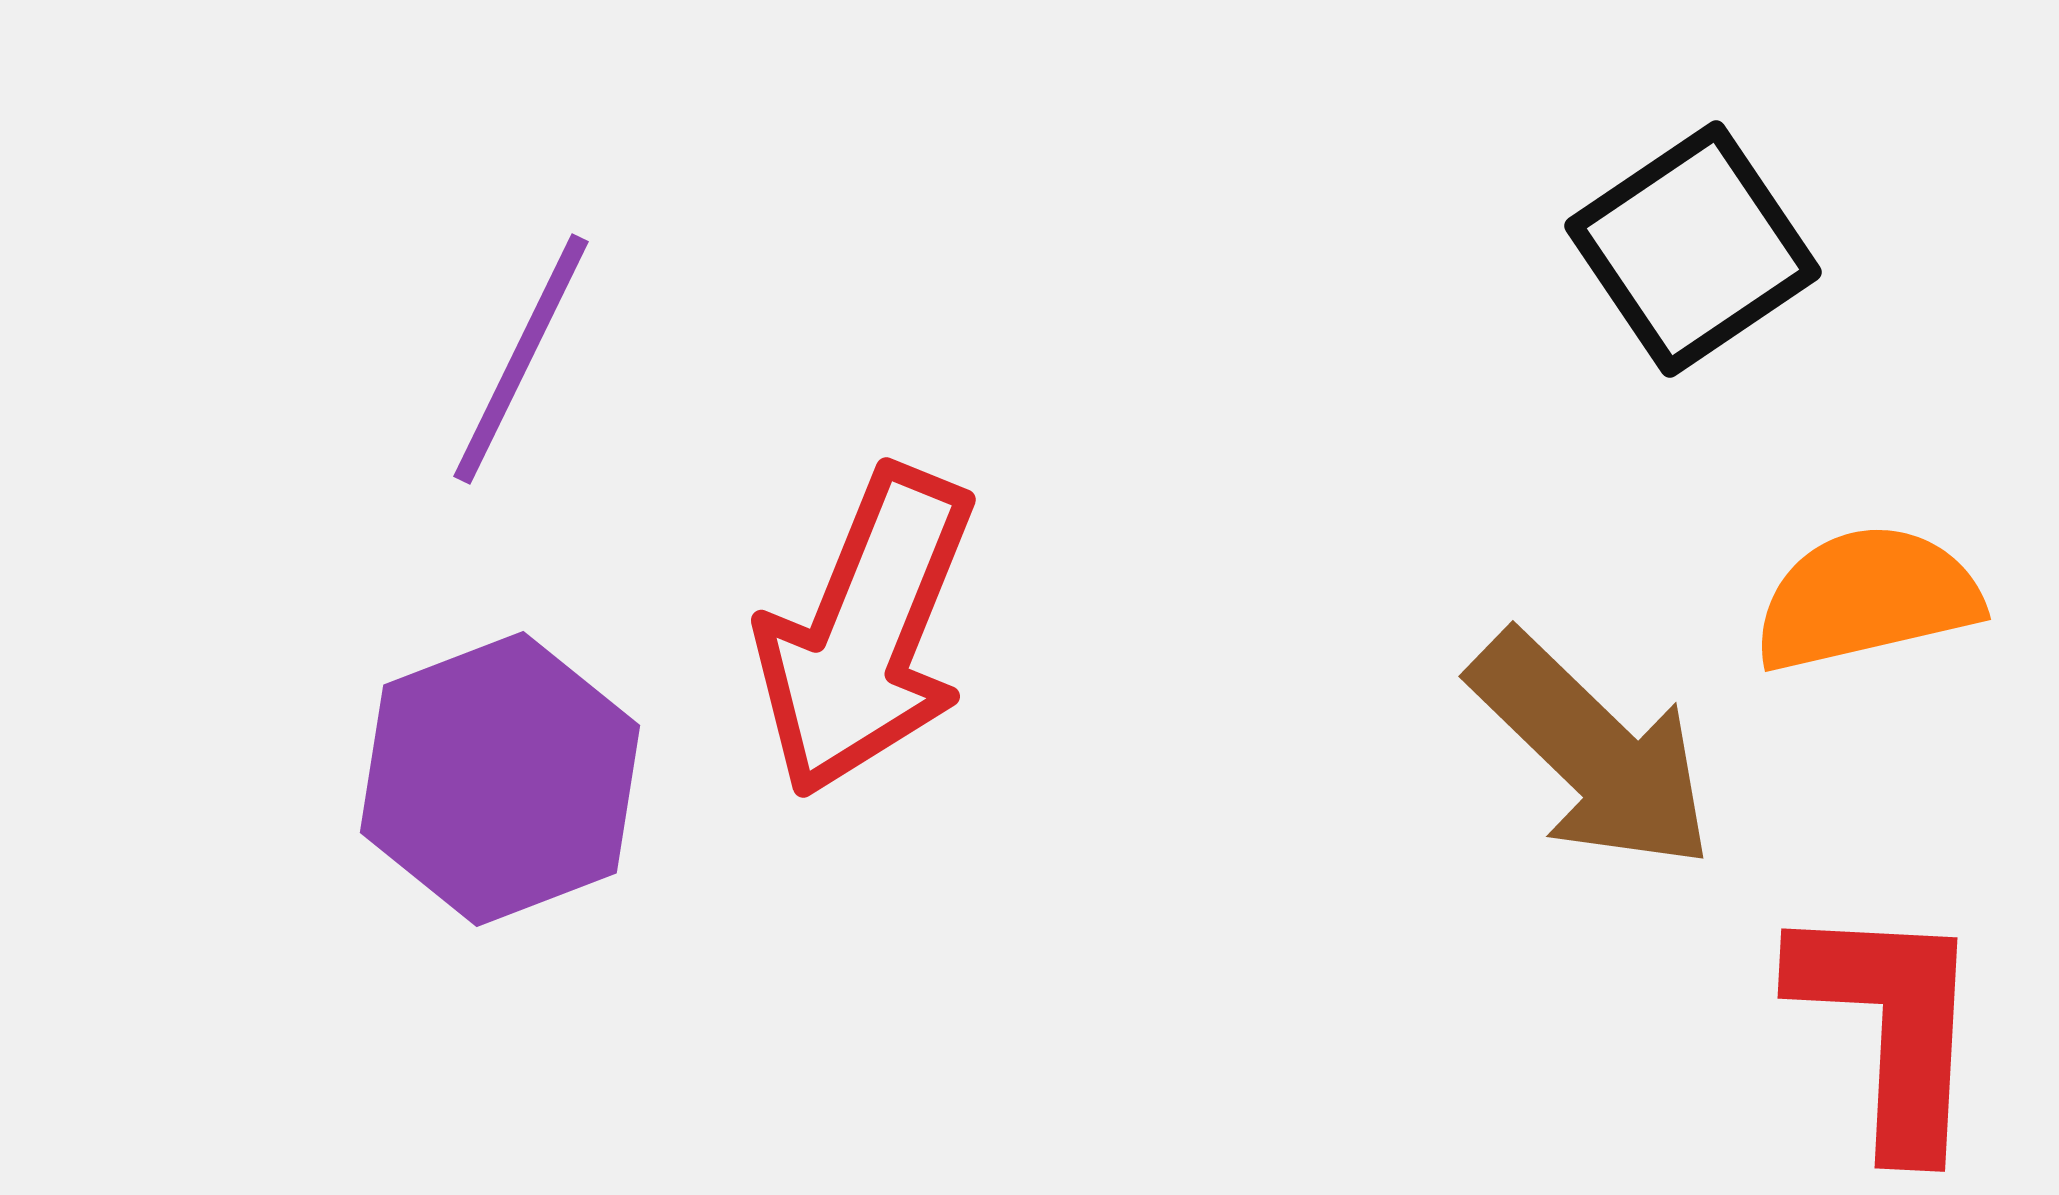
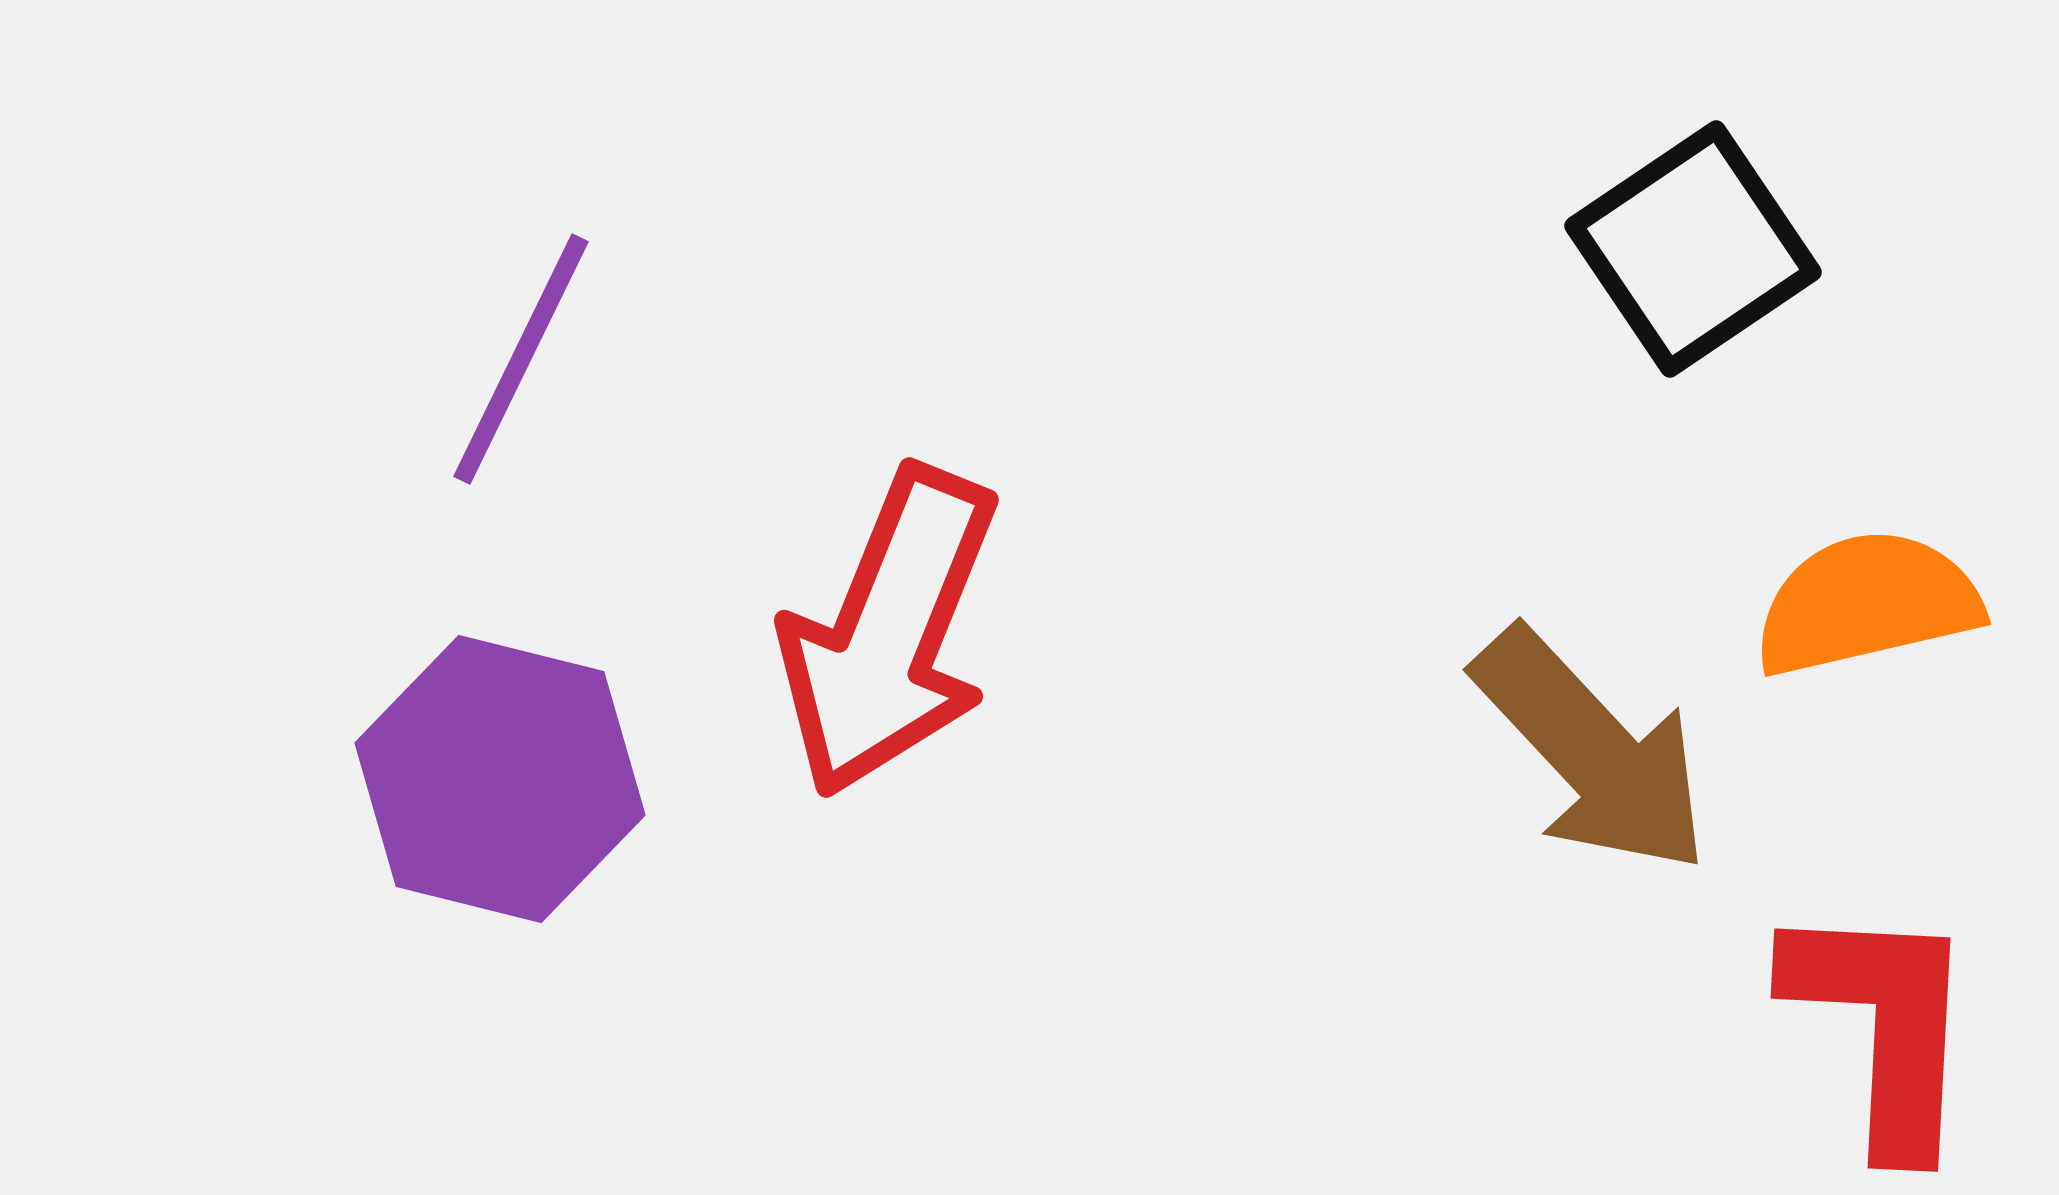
orange semicircle: moved 5 px down
red arrow: moved 23 px right
brown arrow: rotated 3 degrees clockwise
purple hexagon: rotated 25 degrees counterclockwise
red L-shape: moved 7 px left
